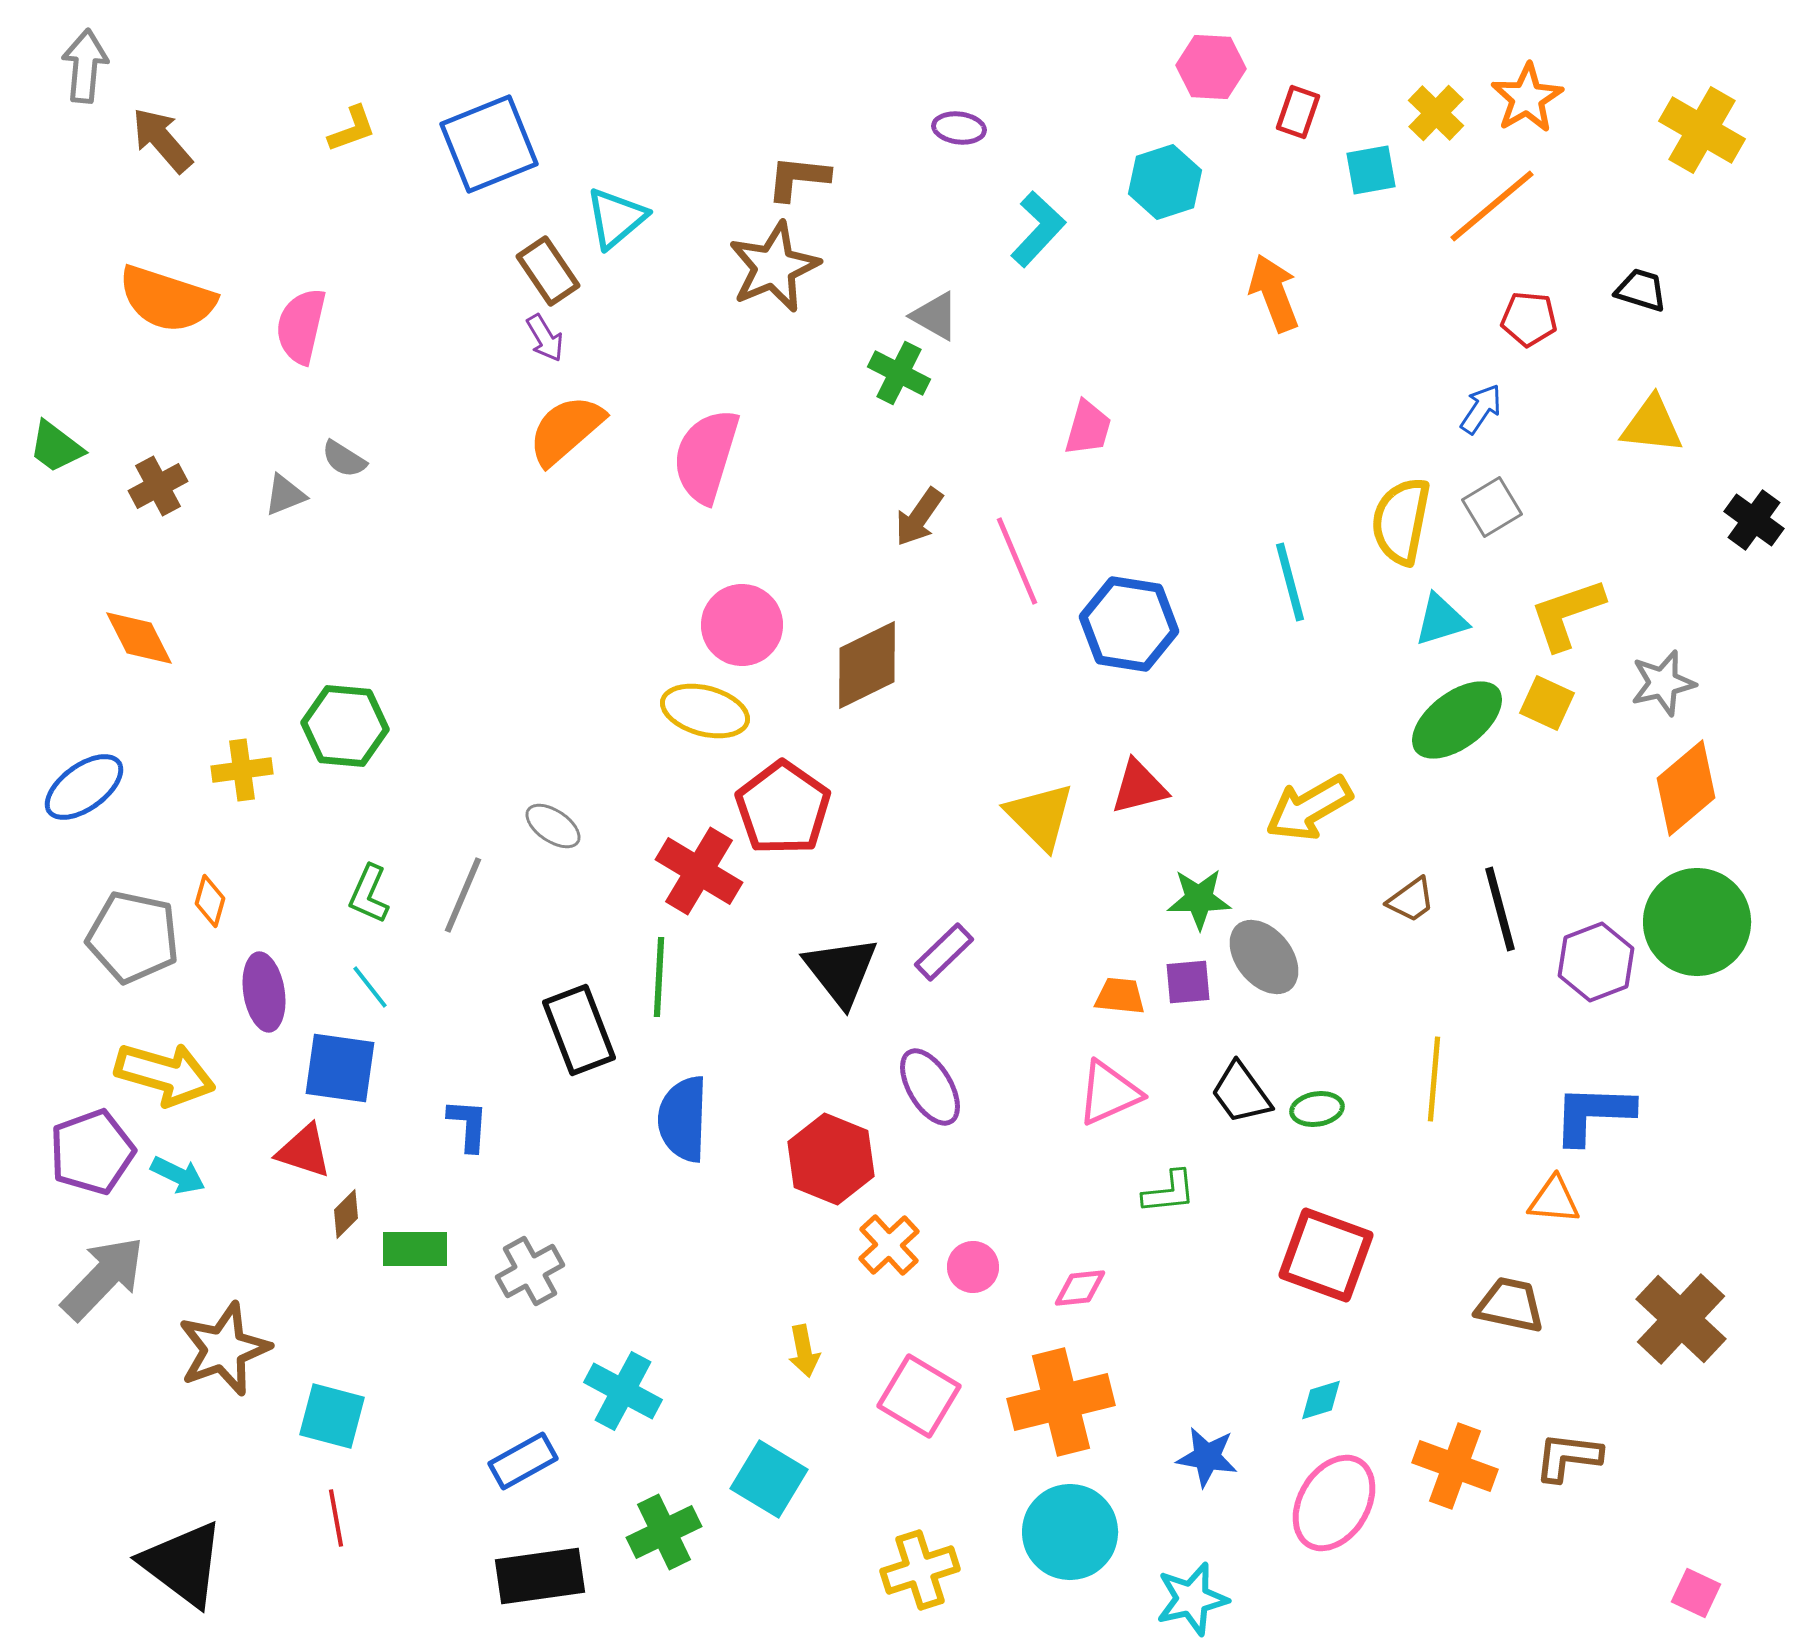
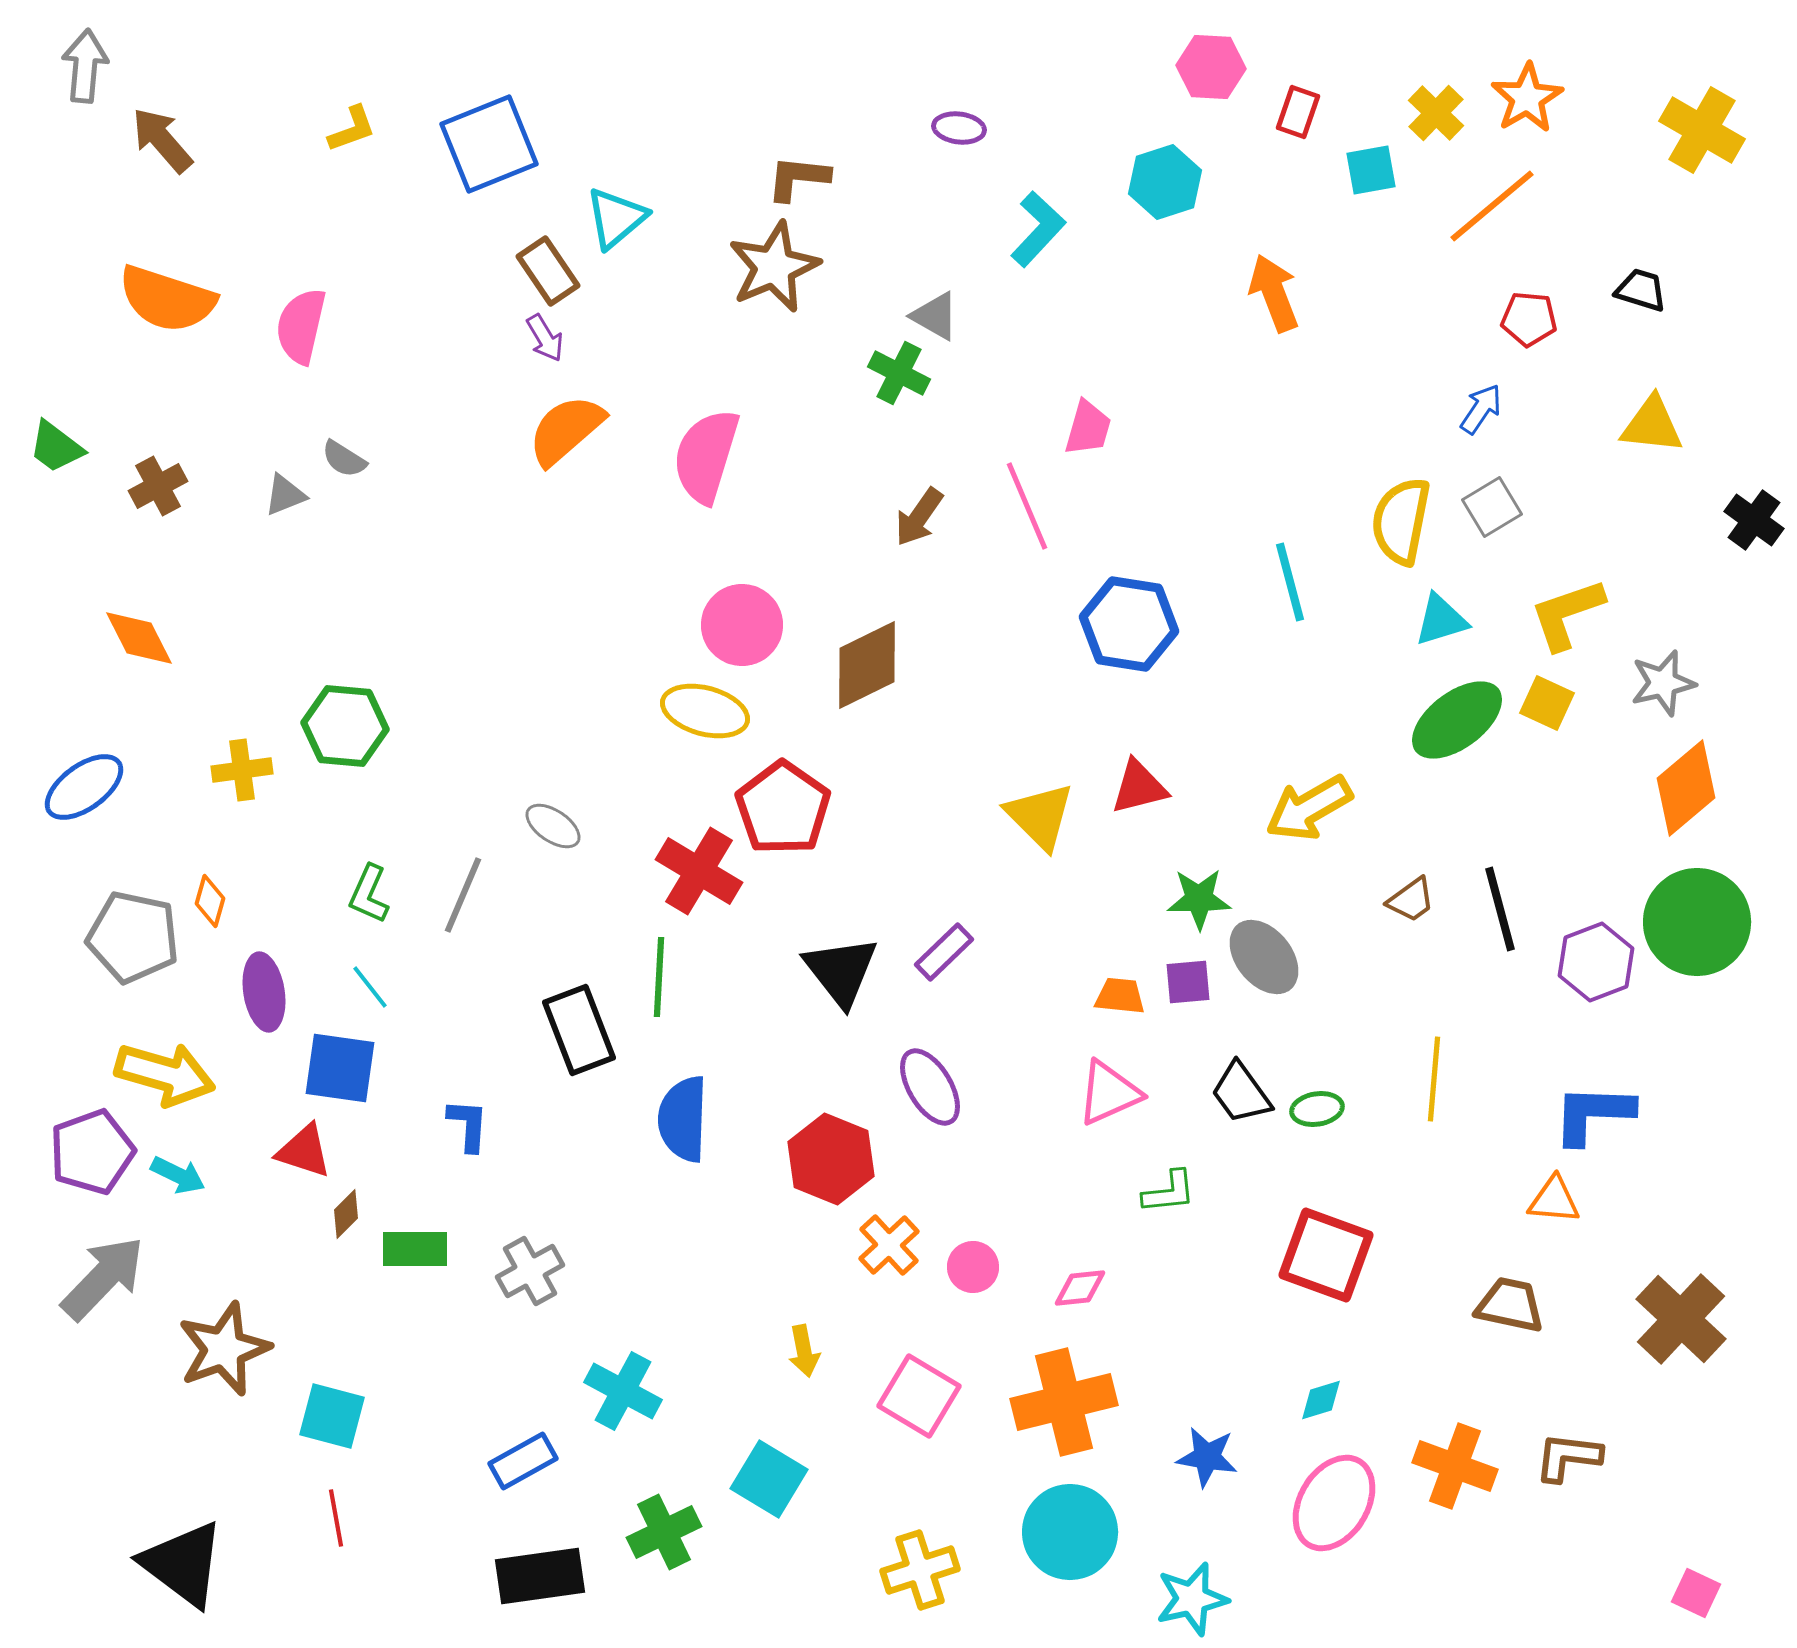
pink line at (1017, 561): moved 10 px right, 55 px up
orange cross at (1061, 1402): moved 3 px right
